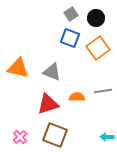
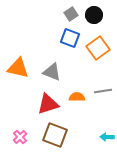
black circle: moved 2 px left, 3 px up
